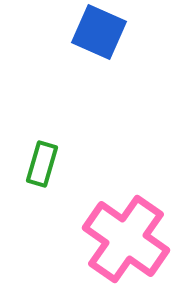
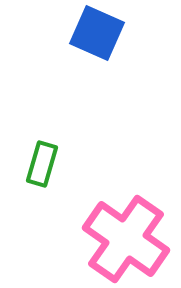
blue square: moved 2 px left, 1 px down
